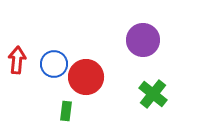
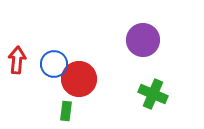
red circle: moved 7 px left, 2 px down
green cross: rotated 16 degrees counterclockwise
